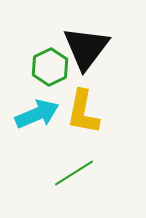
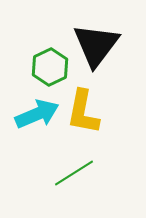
black triangle: moved 10 px right, 3 px up
